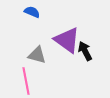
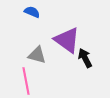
black arrow: moved 7 px down
